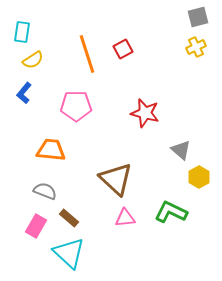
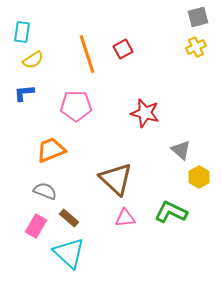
blue L-shape: rotated 45 degrees clockwise
orange trapezoid: rotated 28 degrees counterclockwise
